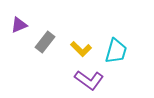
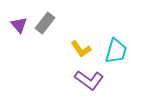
purple triangle: rotated 48 degrees counterclockwise
gray rectangle: moved 19 px up
yellow L-shape: rotated 10 degrees clockwise
